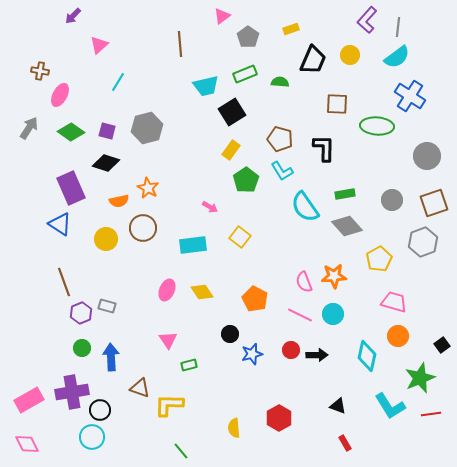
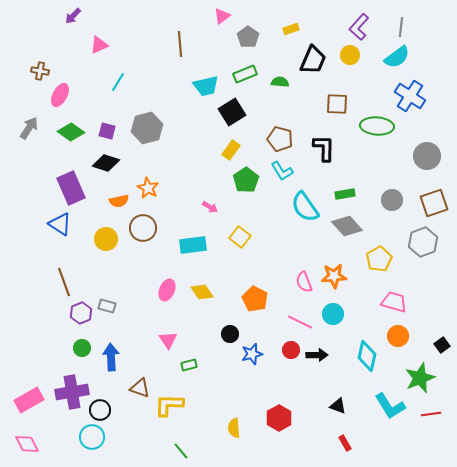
purple L-shape at (367, 20): moved 8 px left, 7 px down
gray line at (398, 27): moved 3 px right
pink triangle at (99, 45): rotated 18 degrees clockwise
pink line at (300, 315): moved 7 px down
